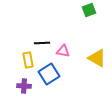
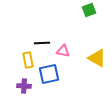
blue square: rotated 20 degrees clockwise
